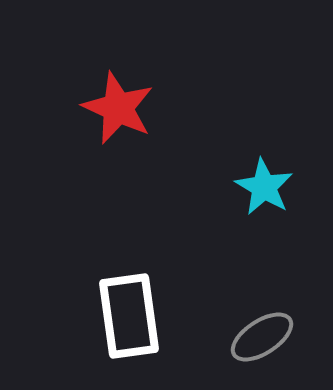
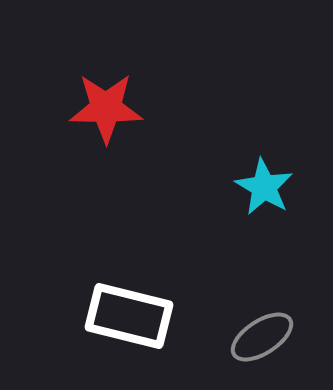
red star: moved 12 px left; rotated 24 degrees counterclockwise
white rectangle: rotated 68 degrees counterclockwise
